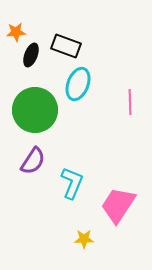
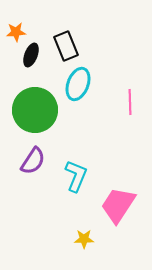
black rectangle: rotated 48 degrees clockwise
cyan L-shape: moved 4 px right, 7 px up
